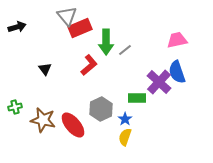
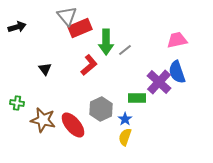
green cross: moved 2 px right, 4 px up; rotated 24 degrees clockwise
